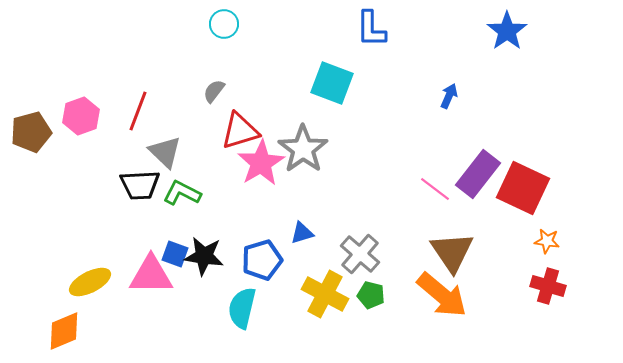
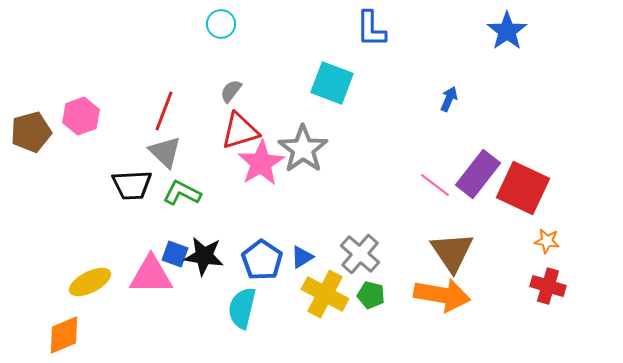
cyan circle: moved 3 px left
gray semicircle: moved 17 px right
blue arrow: moved 3 px down
red line: moved 26 px right
black trapezoid: moved 8 px left
pink line: moved 4 px up
blue triangle: moved 24 px down; rotated 15 degrees counterclockwise
blue pentagon: rotated 21 degrees counterclockwise
orange arrow: rotated 30 degrees counterclockwise
orange diamond: moved 4 px down
